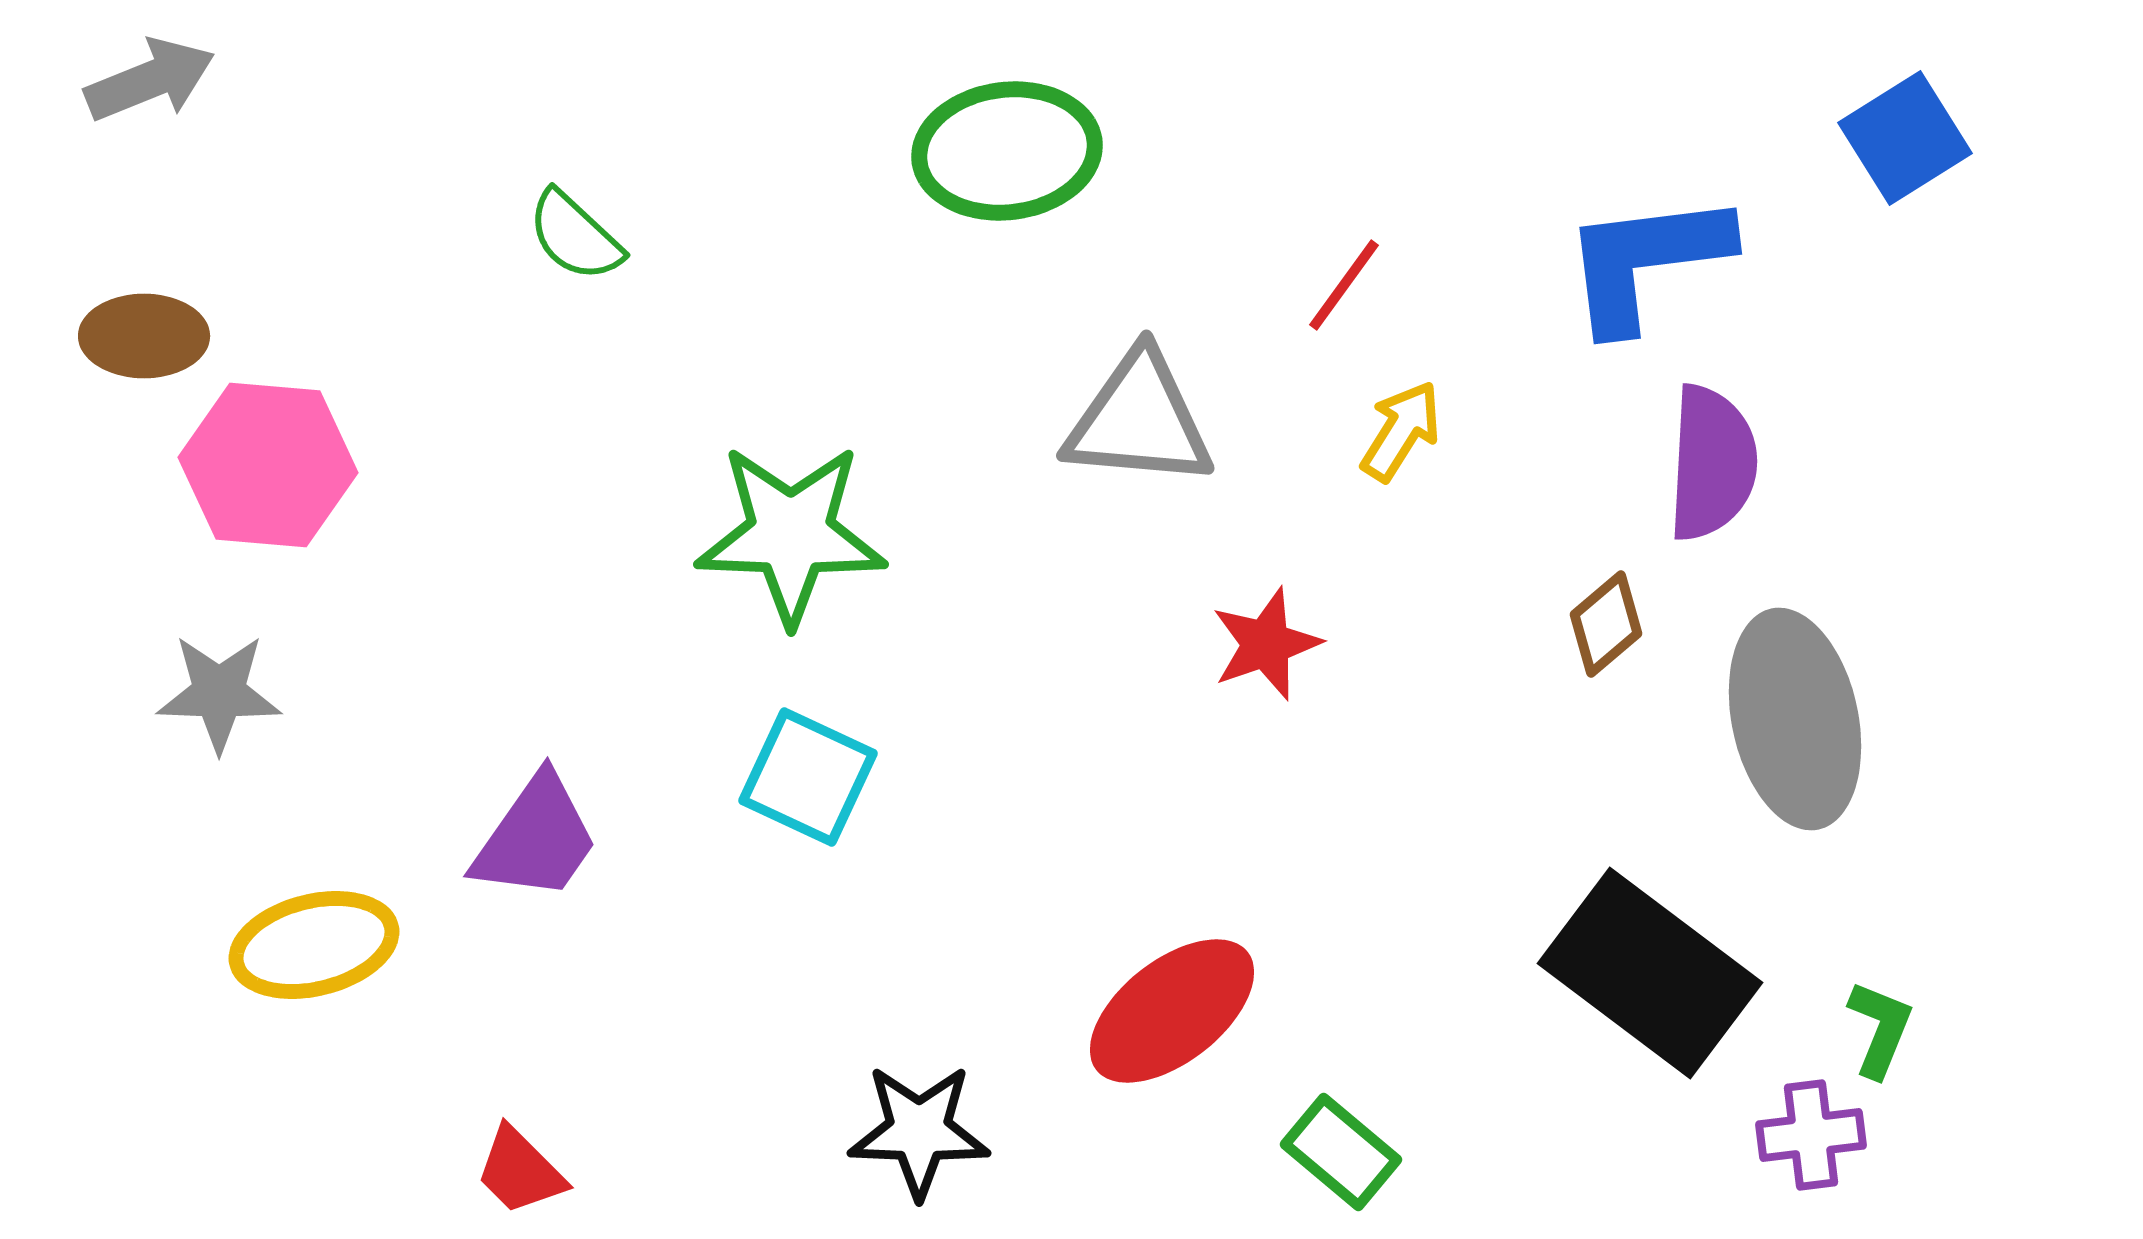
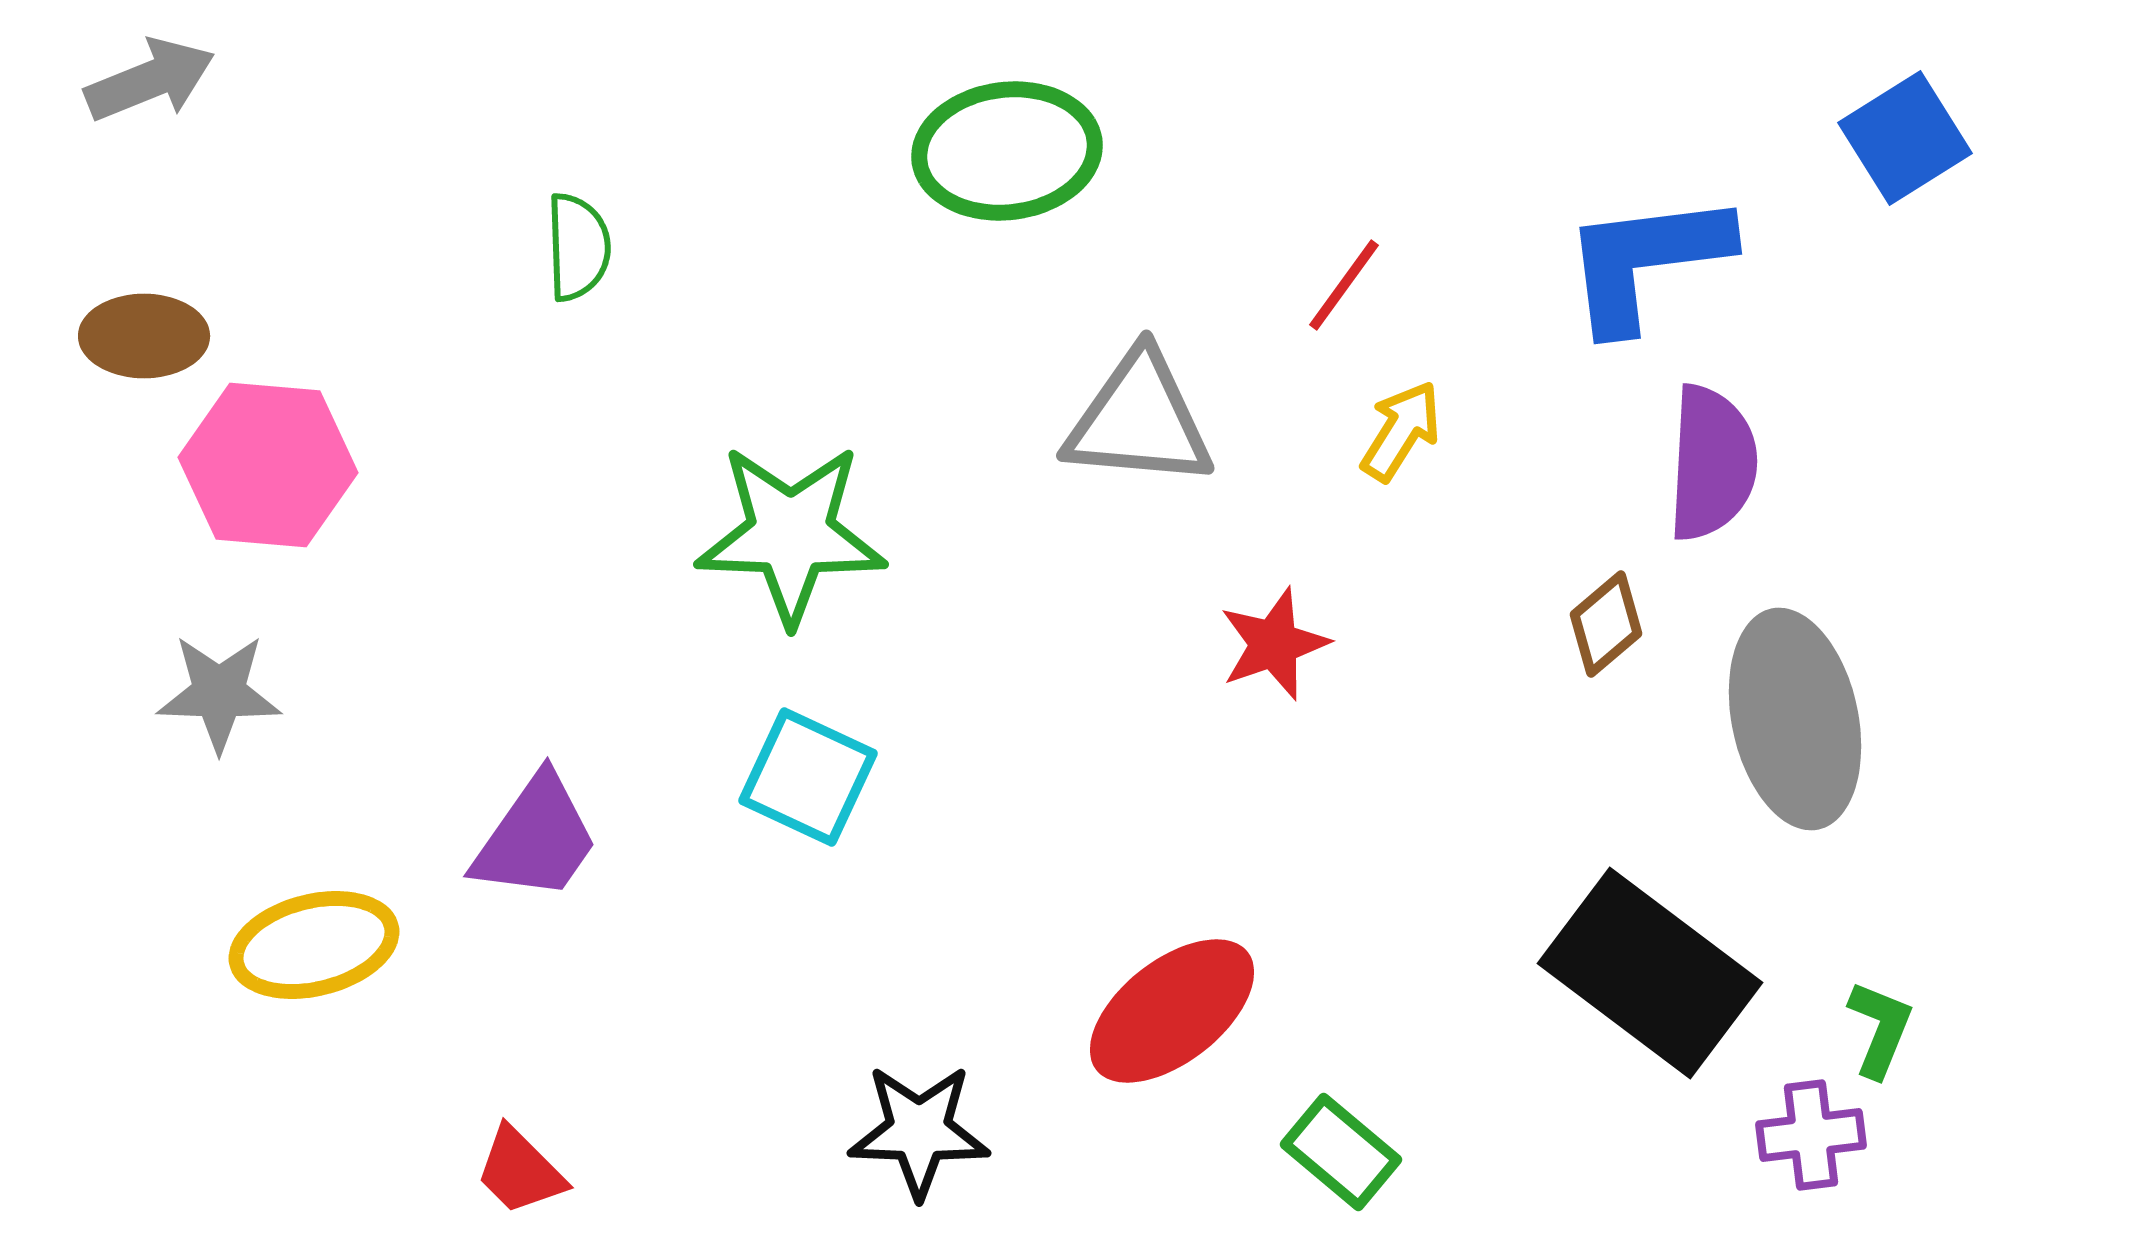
green semicircle: moved 3 px right, 11 px down; rotated 135 degrees counterclockwise
red star: moved 8 px right
